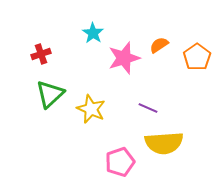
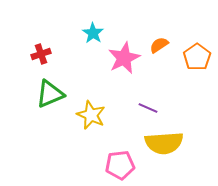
pink star: rotated 8 degrees counterclockwise
green triangle: rotated 20 degrees clockwise
yellow star: moved 6 px down
pink pentagon: moved 3 px down; rotated 12 degrees clockwise
